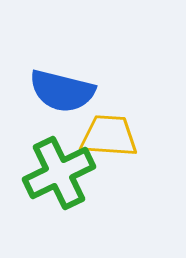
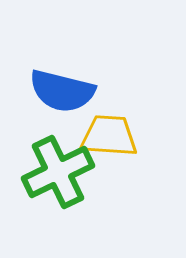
green cross: moved 1 px left, 1 px up
